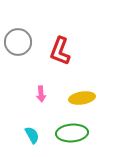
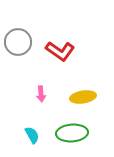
red L-shape: rotated 76 degrees counterclockwise
yellow ellipse: moved 1 px right, 1 px up
